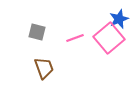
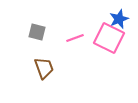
pink square: rotated 24 degrees counterclockwise
